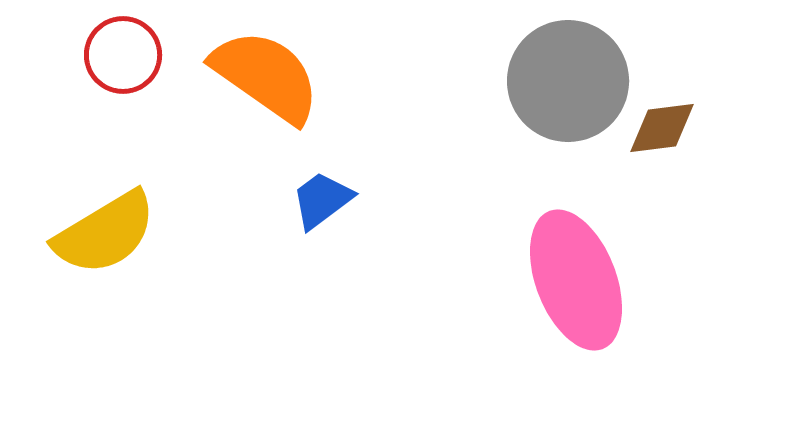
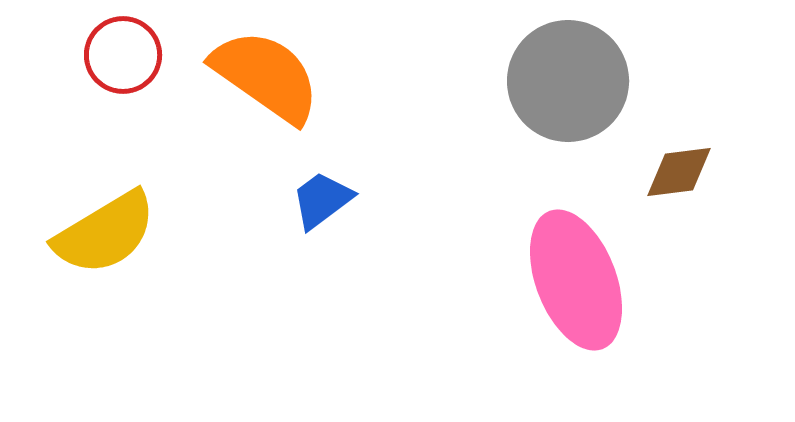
brown diamond: moved 17 px right, 44 px down
